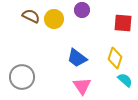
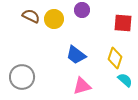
blue trapezoid: moved 1 px left, 3 px up
pink triangle: rotated 48 degrees clockwise
